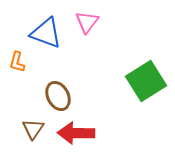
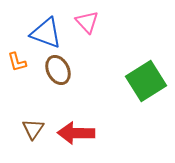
pink triangle: rotated 20 degrees counterclockwise
orange L-shape: rotated 30 degrees counterclockwise
brown ellipse: moved 26 px up
